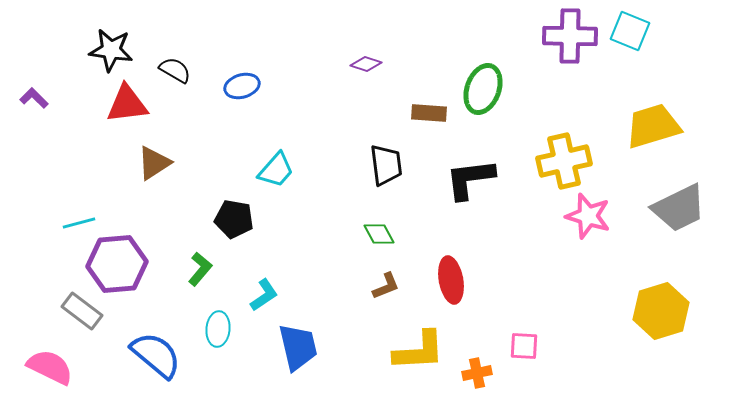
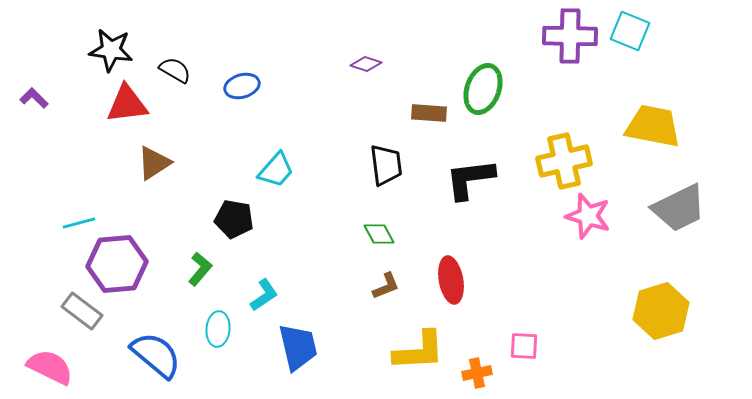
yellow trapezoid: rotated 28 degrees clockwise
